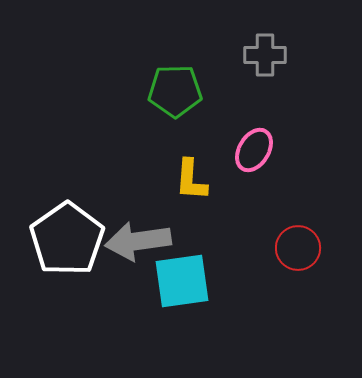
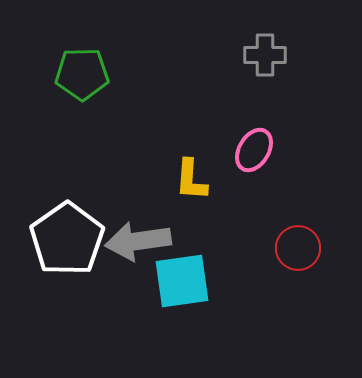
green pentagon: moved 93 px left, 17 px up
